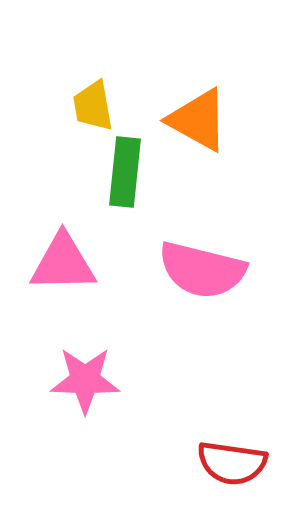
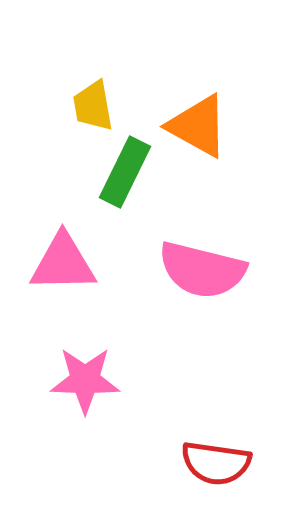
orange triangle: moved 6 px down
green rectangle: rotated 20 degrees clockwise
red semicircle: moved 16 px left
